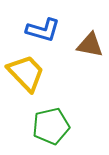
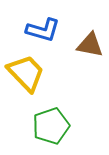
green pentagon: rotated 6 degrees counterclockwise
